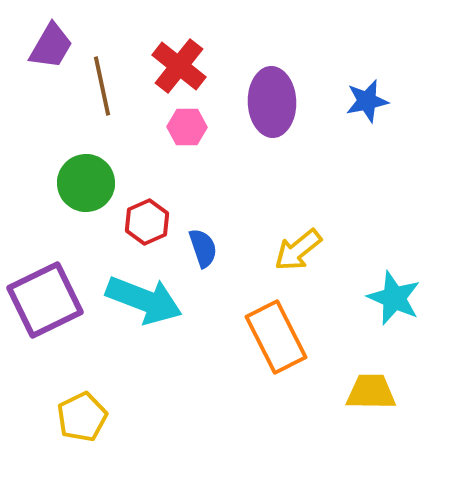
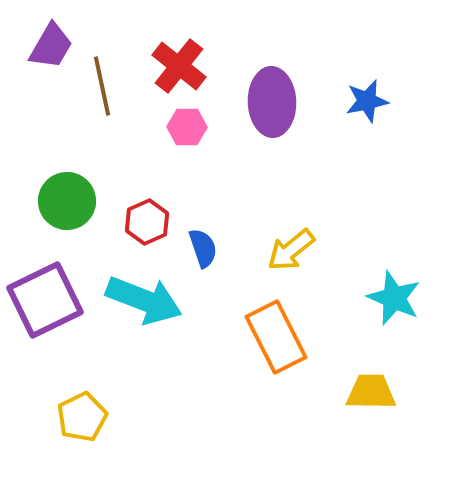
green circle: moved 19 px left, 18 px down
yellow arrow: moved 7 px left
